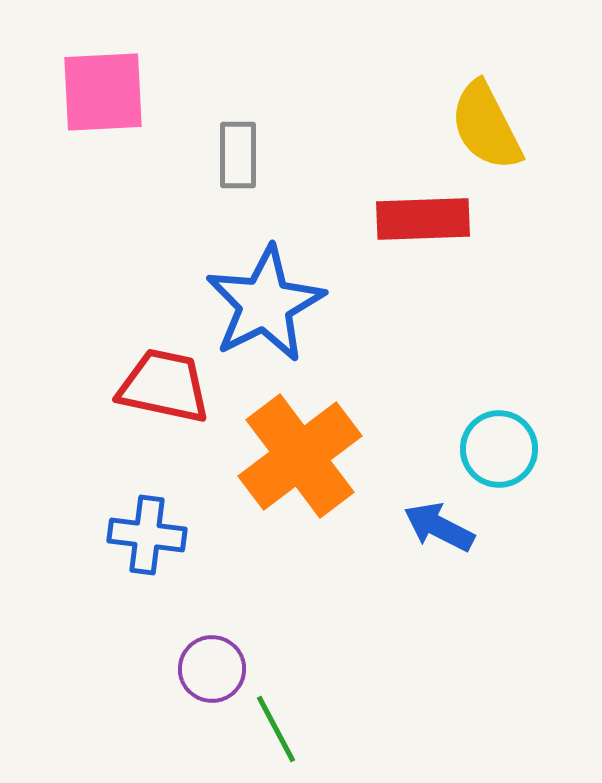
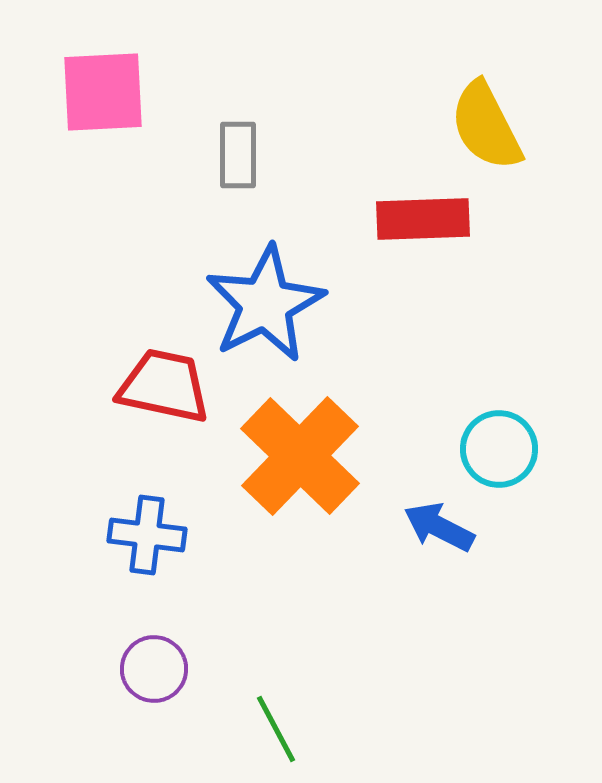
orange cross: rotated 9 degrees counterclockwise
purple circle: moved 58 px left
